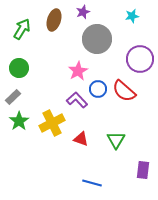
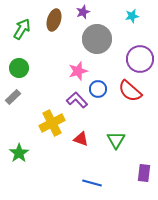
pink star: rotated 12 degrees clockwise
red semicircle: moved 6 px right
green star: moved 32 px down
purple rectangle: moved 1 px right, 3 px down
